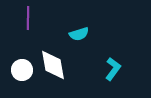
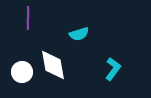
white circle: moved 2 px down
